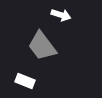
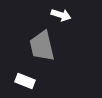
gray trapezoid: rotated 24 degrees clockwise
